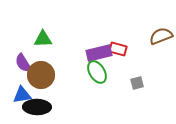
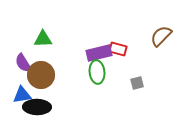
brown semicircle: rotated 25 degrees counterclockwise
green ellipse: rotated 25 degrees clockwise
